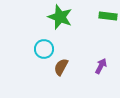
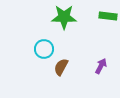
green star: moved 4 px right; rotated 20 degrees counterclockwise
